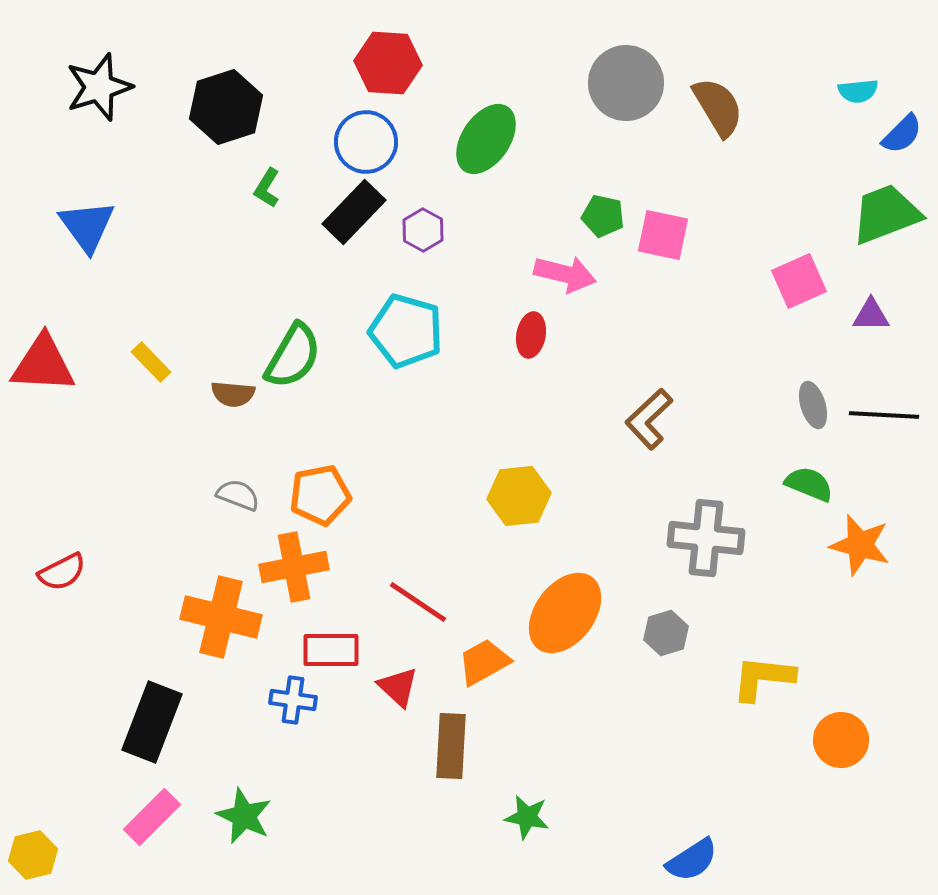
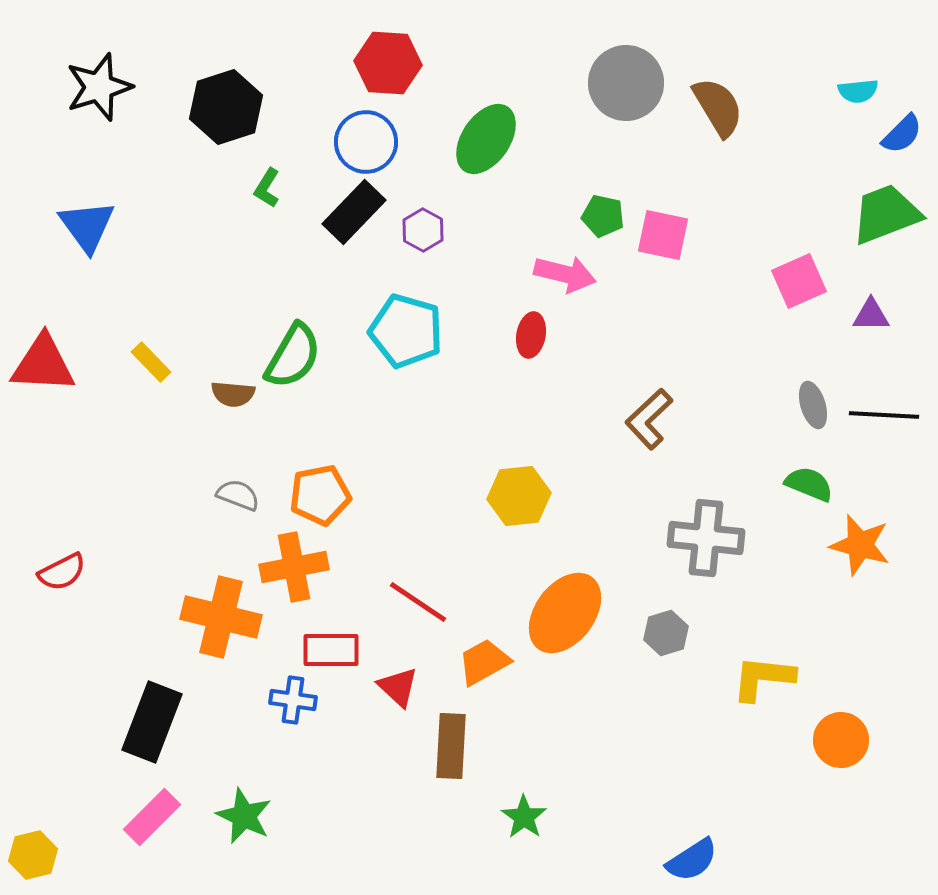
green star at (527, 817): moved 3 px left; rotated 24 degrees clockwise
